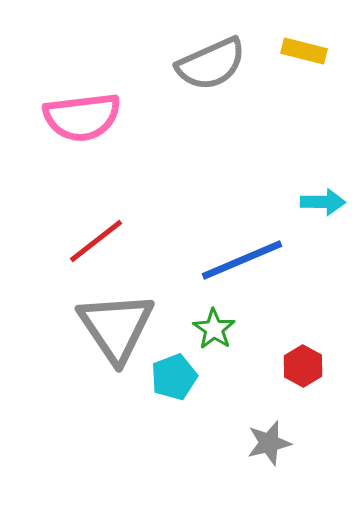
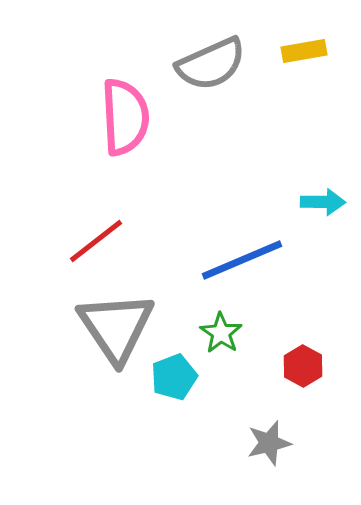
yellow rectangle: rotated 24 degrees counterclockwise
pink semicircle: moved 43 px right; rotated 86 degrees counterclockwise
green star: moved 7 px right, 4 px down
